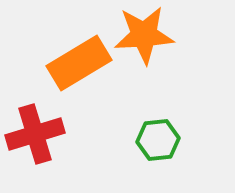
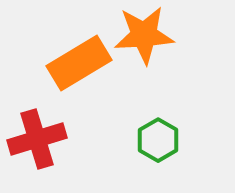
red cross: moved 2 px right, 5 px down
green hexagon: rotated 24 degrees counterclockwise
